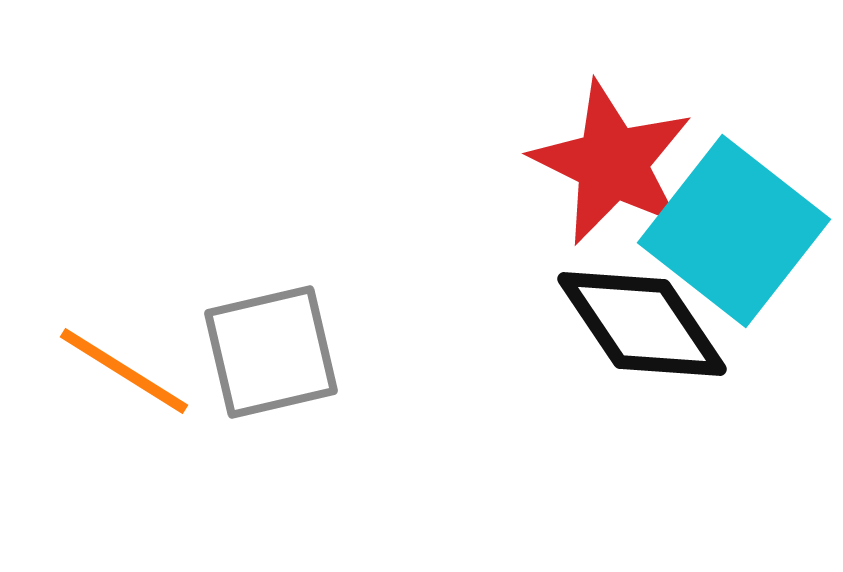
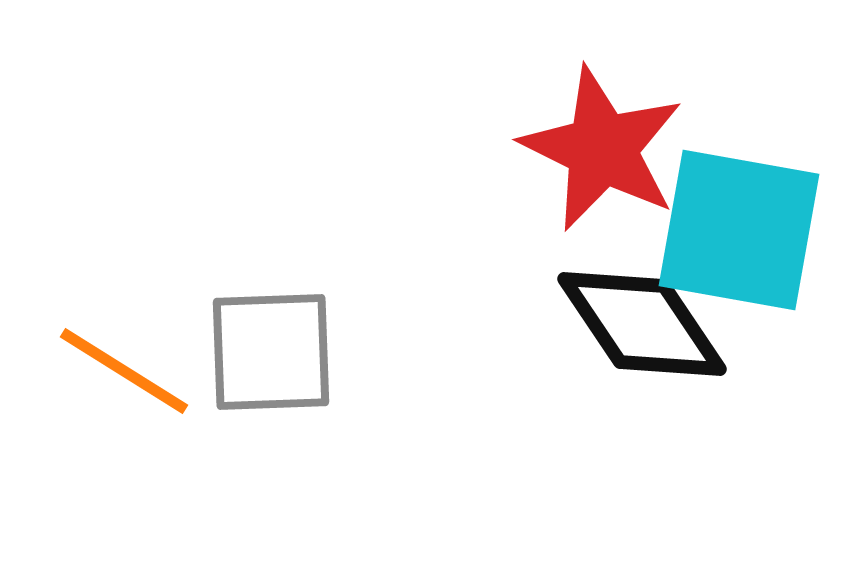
red star: moved 10 px left, 14 px up
cyan square: moved 5 px right, 1 px up; rotated 28 degrees counterclockwise
gray square: rotated 11 degrees clockwise
